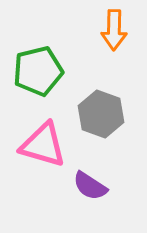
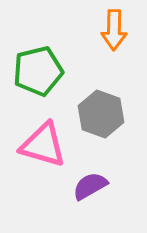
purple semicircle: rotated 117 degrees clockwise
